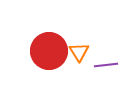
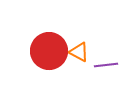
orange triangle: rotated 30 degrees counterclockwise
